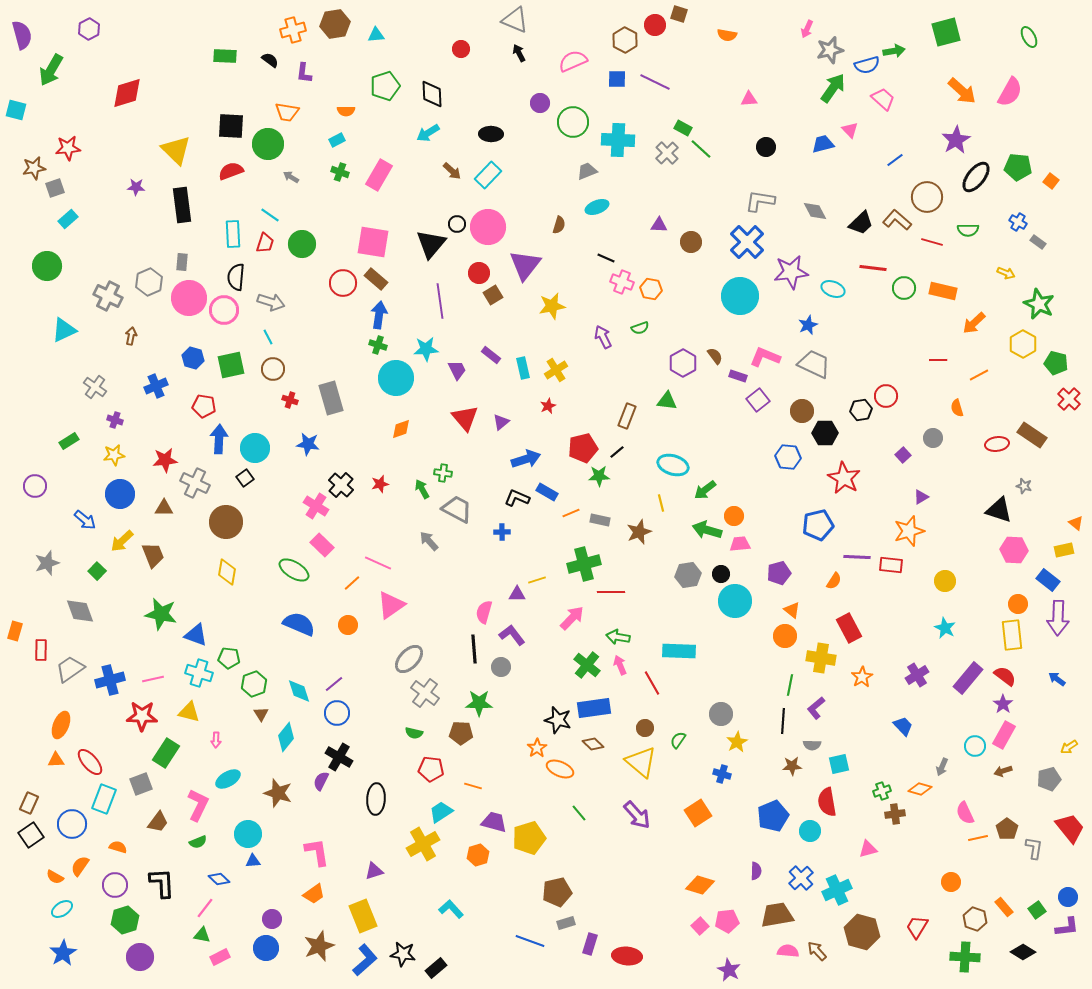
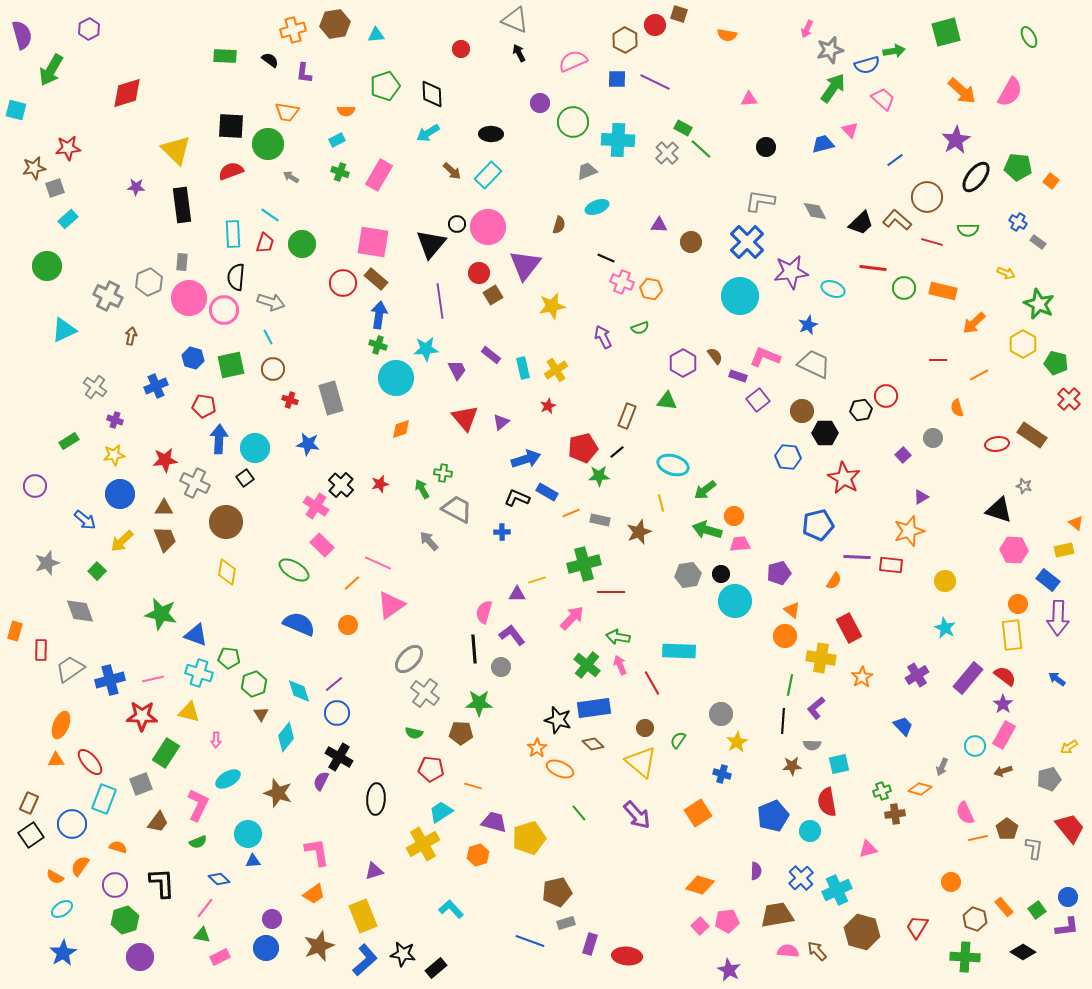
brown trapezoid at (153, 555): moved 12 px right, 16 px up
